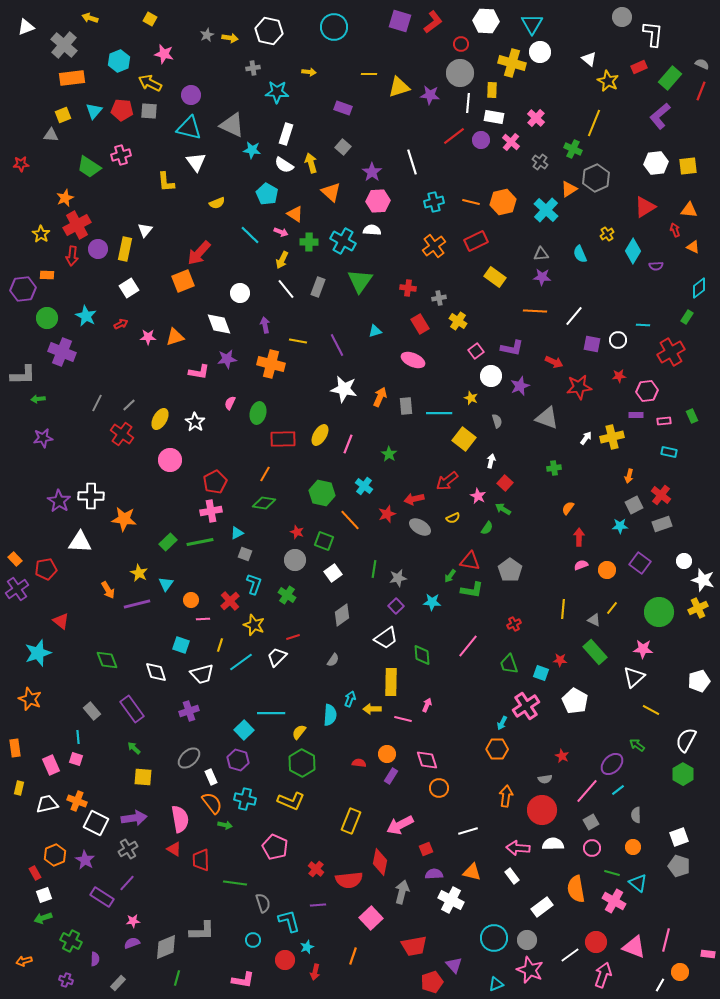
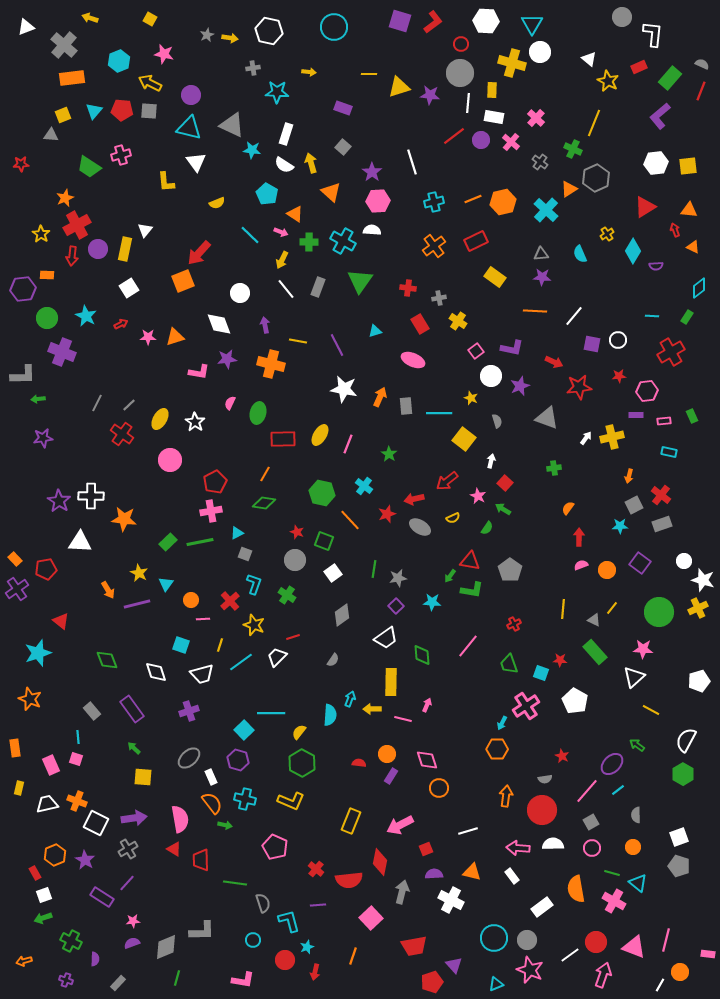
orange line at (471, 202): moved 2 px right, 3 px up; rotated 36 degrees counterclockwise
cyan line at (643, 325): moved 9 px right, 9 px up
